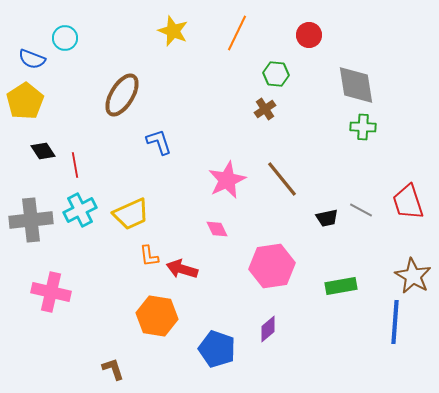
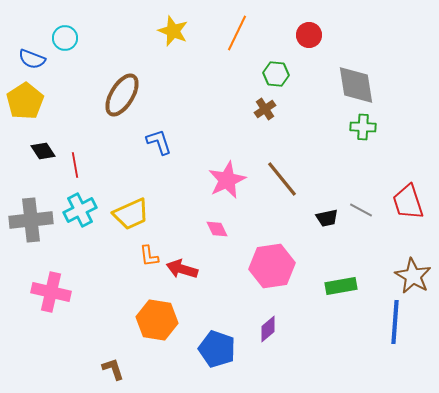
orange hexagon: moved 4 px down
